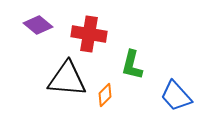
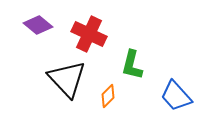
red cross: rotated 16 degrees clockwise
black triangle: rotated 42 degrees clockwise
orange diamond: moved 3 px right, 1 px down
